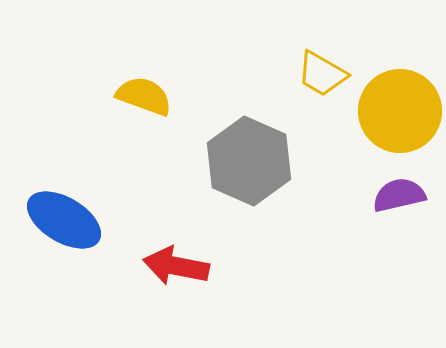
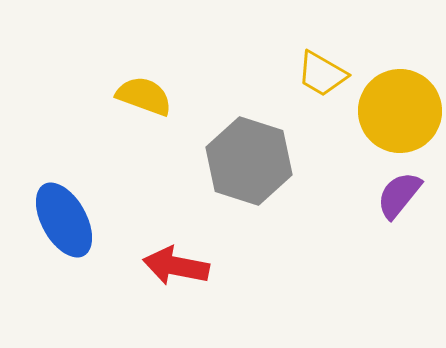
gray hexagon: rotated 6 degrees counterclockwise
purple semicircle: rotated 38 degrees counterclockwise
blue ellipse: rotated 30 degrees clockwise
